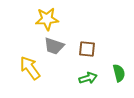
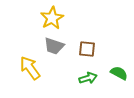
yellow star: moved 5 px right, 1 px up; rotated 25 degrees counterclockwise
green semicircle: rotated 48 degrees counterclockwise
